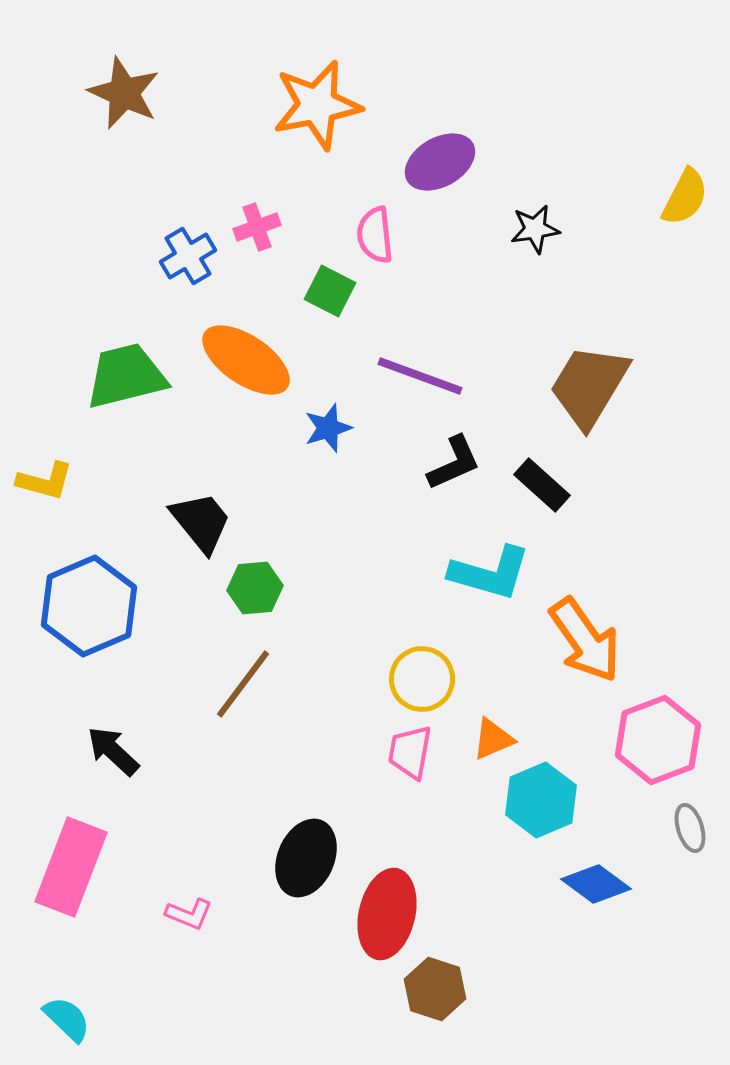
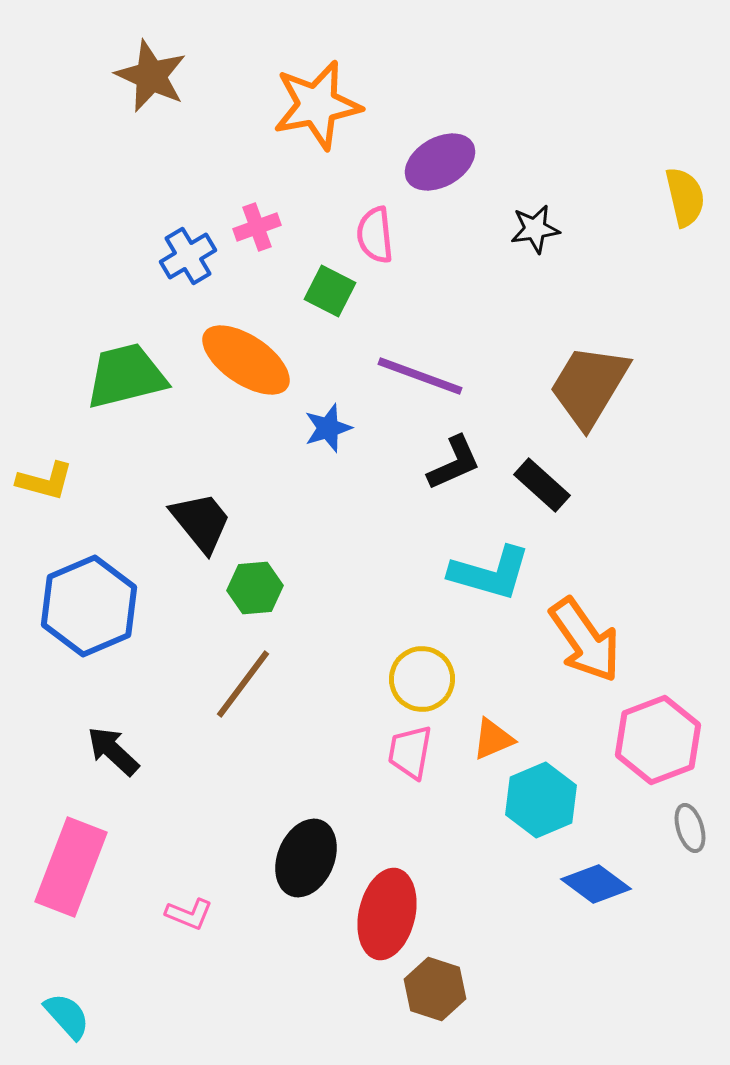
brown star: moved 27 px right, 17 px up
yellow semicircle: rotated 40 degrees counterclockwise
cyan semicircle: moved 3 px up; rotated 4 degrees clockwise
